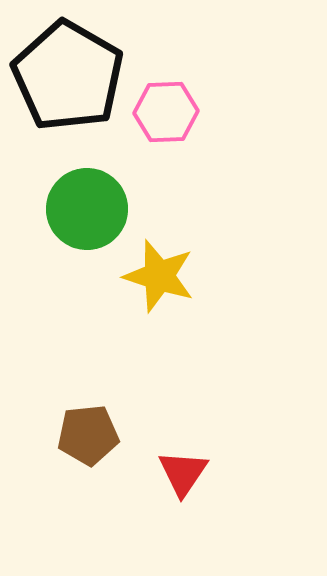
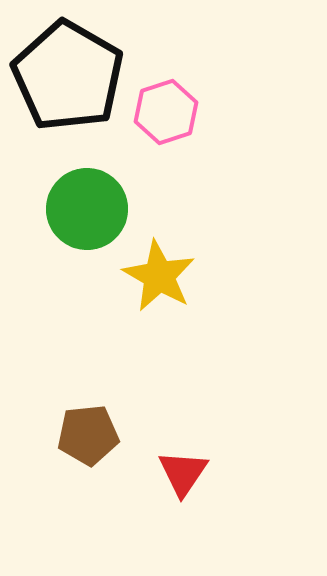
pink hexagon: rotated 16 degrees counterclockwise
yellow star: rotated 12 degrees clockwise
